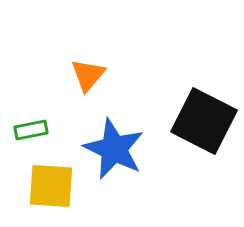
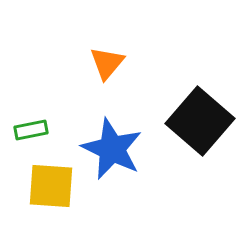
orange triangle: moved 19 px right, 12 px up
black square: moved 4 px left; rotated 14 degrees clockwise
blue star: moved 2 px left
